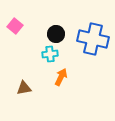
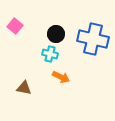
cyan cross: rotated 21 degrees clockwise
orange arrow: rotated 90 degrees clockwise
brown triangle: rotated 21 degrees clockwise
